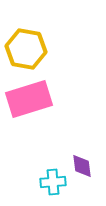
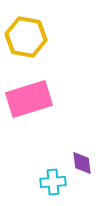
yellow hexagon: moved 12 px up
purple diamond: moved 3 px up
